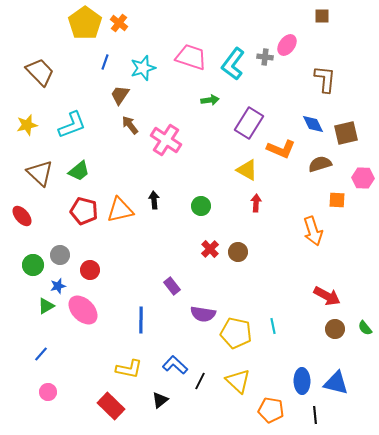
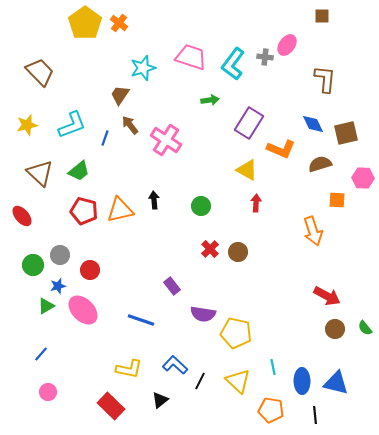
blue line at (105, 62): moved 76 px down
blue line at (141, 320): rotated 72 degrees counterclockwise
cyan line at (273, 326): moved 41 px down
